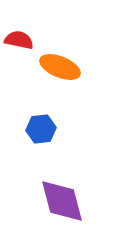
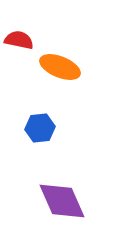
blue hexagon: moved 1 px left, 1 px up
purple diamond: rotated 9 degrees counterclockwise
